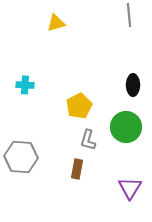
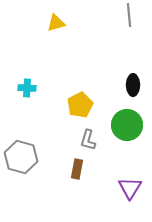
cyan cross: moved 2 px right, 3 px down
yellow pentagon: moved 1 px right, 1 px up
green circle: moved 1 px right, 2 px up
gray hexagon: rotated 12 degrees clockwise
